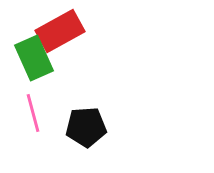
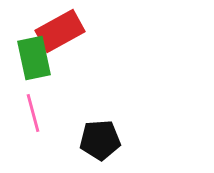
green rectangle: rotated 12 degrees clockwise
black pentagon: moved 14 px right, 13 px down
